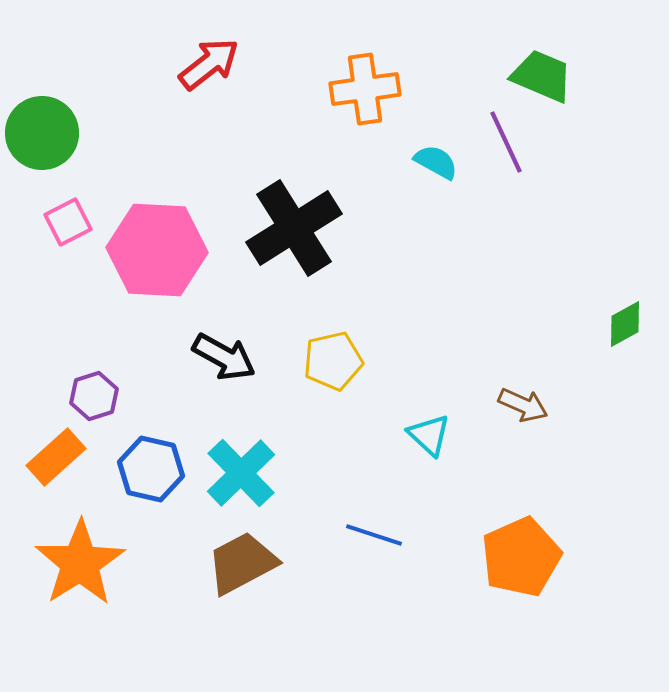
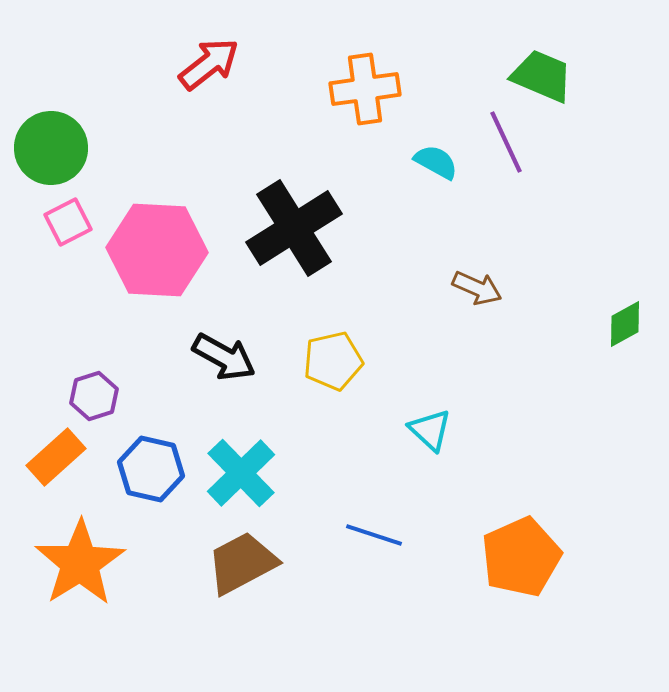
green circle: moved 9 px right, 15 px down
brown arrow: moved 46 px left, 117 px up
cyan triangle: moved 1 px right, 5 px up
